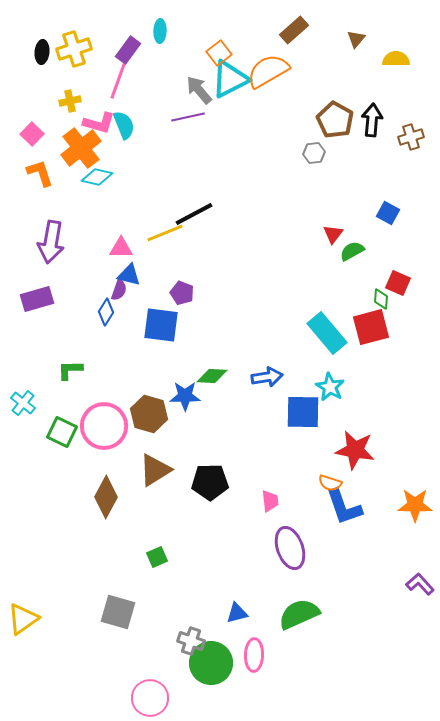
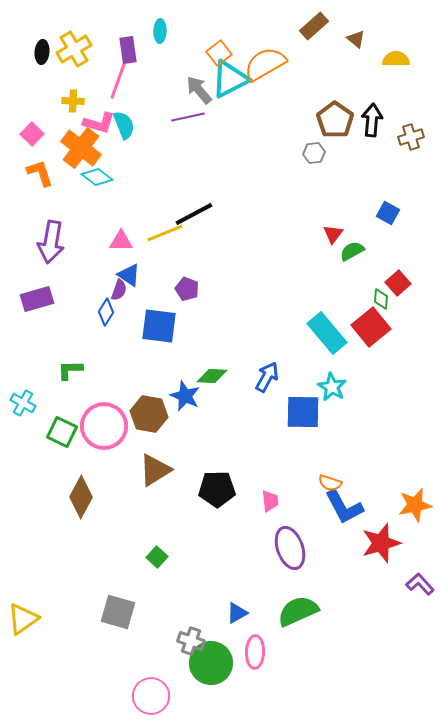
brown rectangle at (294, 30): moved 20 px right, 4 px up
brown triangle at (356, 39): rotated 30 degrees counterclockwise
yellow cross at (74, 49): rotated 12 degrees counterclockwise
purple rectangle at (128, 50): rotated 44 degrees counterclockwise
orange semicircle at (268, 71): moved 3 px left, 7 px up
yellow cross at (70, 101): moved 3 px right; rotated 15 degrees clockwise
brown pentagon at (335, 120): rotated 6 degrees clockwise
orange cross at (81, 148): rotated 15 degrees counterclockwise
cyan diamond at (97, 177): rotated 24 degrees clockwise
pink triangle at (121, 248): moved 7 px up
blue triangle at (129, 275): rotated 20 degrees clockwise
red square at (398, 283): rotated 25 degrees clockwise
purple pentagon at (182, 293): moved 5 px right, 4 px up
blue square at (161, 325): moved 2 px left, 1 px down
red square at (371, 327): rotated 24 degrees counterclockwise
blue arrow at (267, 377): rotated 52 degrees counterclockwise
cyan star at (330, 387): moved 2 px right
blue star at (185, 396): rotated 24 degrees clockwise
cyan cross at (23, 403): rotated 10 degrees counterclockwise
brown hexagon at (149, 414): rotated 6 degrees counterclockwise
red star at (355, 450): moved 26 px right, 93 px down; rotated 27 degrees counterclockwise
black pentagon at (210, 482): moved 7 px right, 7 px down
brown diamond at (106, 497): moved 25 px left
orange star at (415, 505): rotated 12 degrees counterclockwise
blue L-shape at (344, 507): rotated 9 degrees counterclockwise
green square at (157, 557): rotated 25 degrees counterclockwise
blue triangle at (237, 613): rotated 15 degrees counterclockwise
green semicircle at (299, 614): moved 1 px left, 3 px up
pink ellipse at (254, 655): moved 1 px right, 3 px up
pink circle at (150, 698): moved 1 px right, 2 px up
